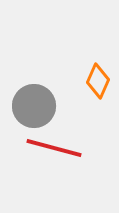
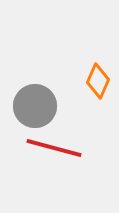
gray circle: moved 1 px right
